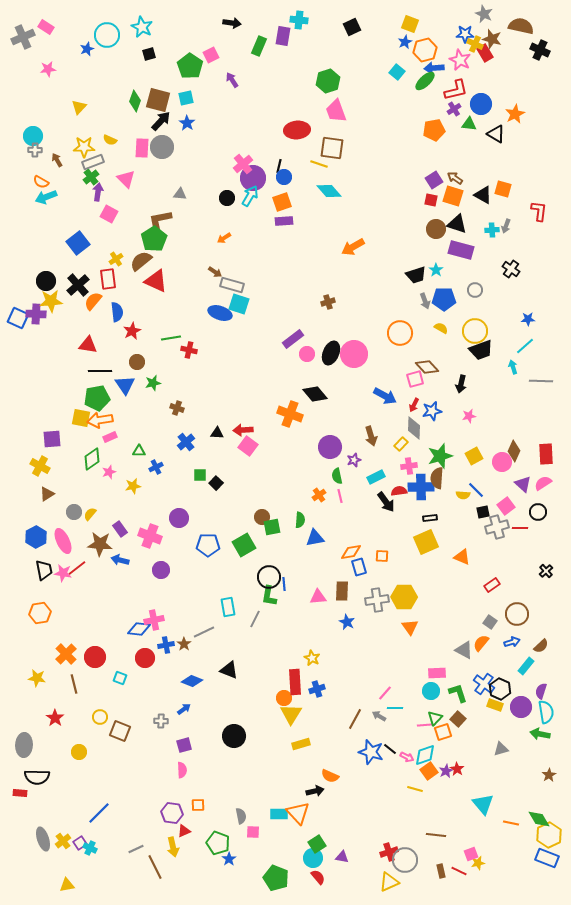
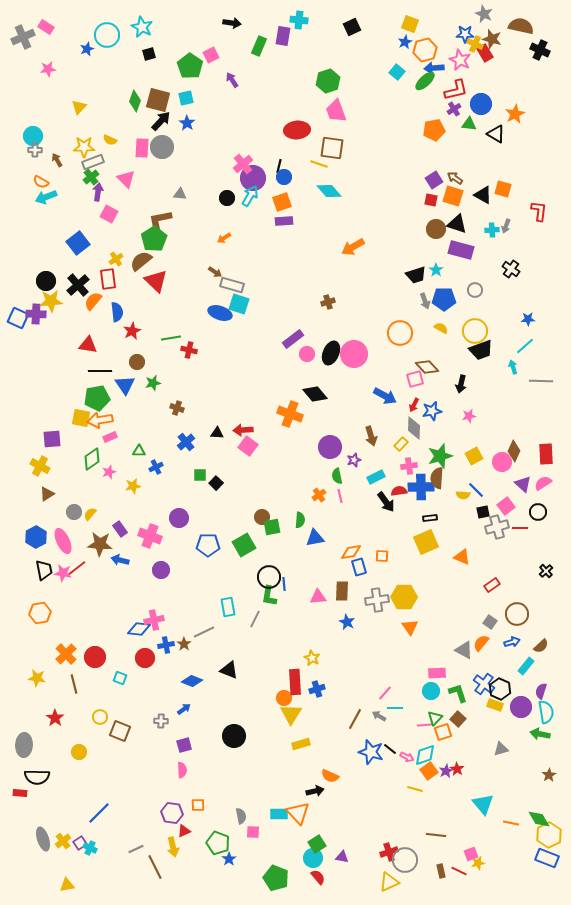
red triangle at (156, 281): rotated 20 degrees clockwise
